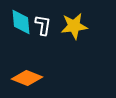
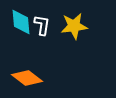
white L-shape: moved 1 px left
orange diamond: rotated 16 degrees clockwise
